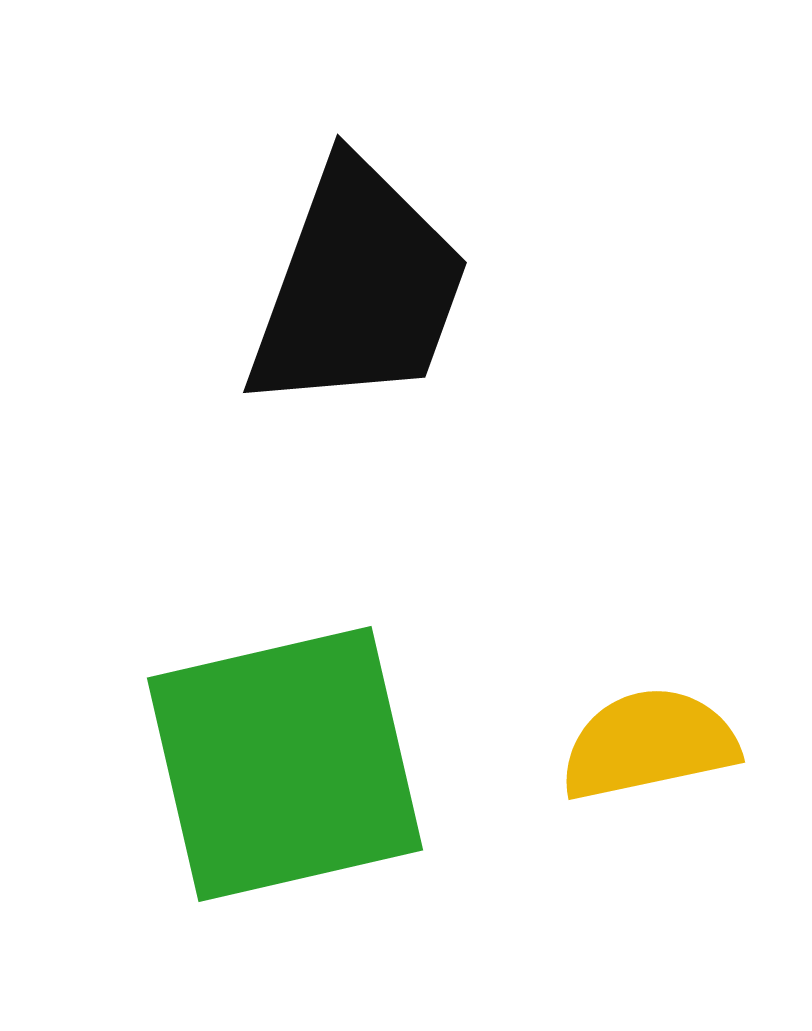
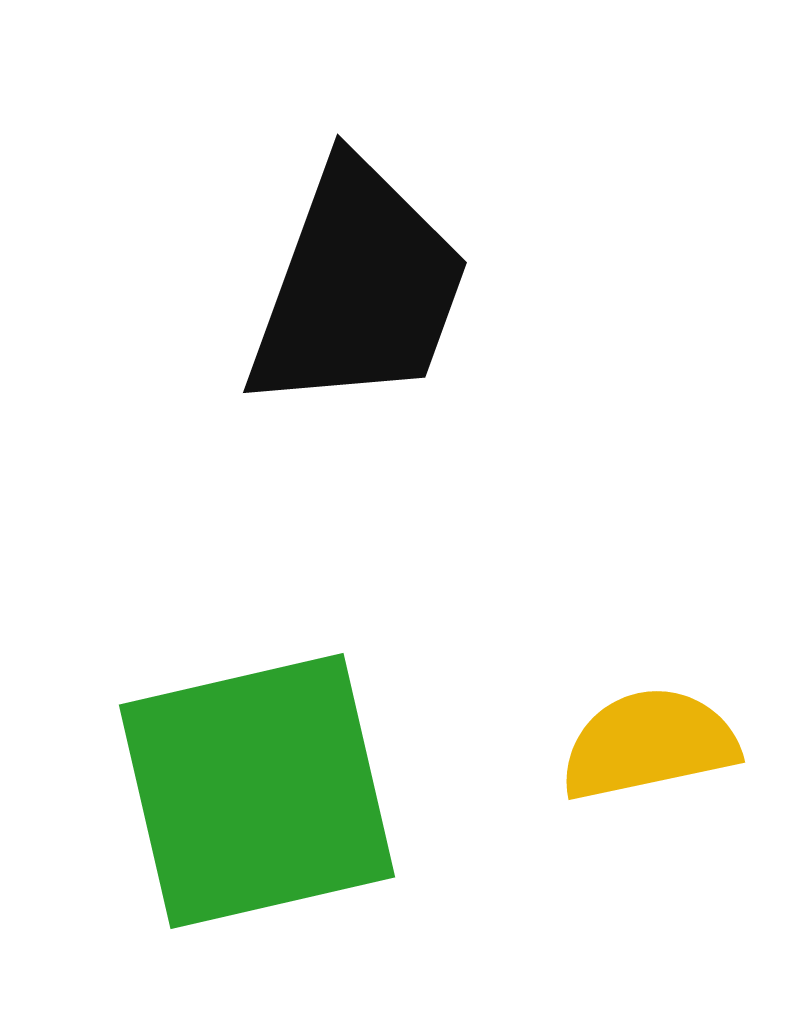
green square: moved 28 px left, 27 px down
